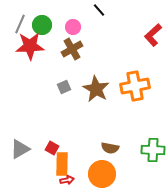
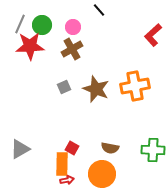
brown star: rotated 8 degrees counterclockwise
red square: moved 20 px right
